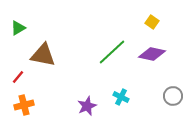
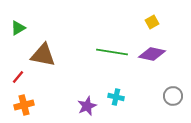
yellow square: rotated 24 degrees clockwise
green line: rotated 52 degrees clockwise
cyan cross: moved 5 px left; rotated 14 degrees counterclockwise
